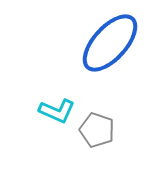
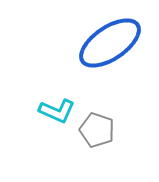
blue ellipse: rotated 14 degrees clockwise
